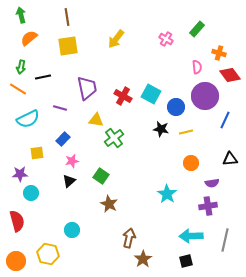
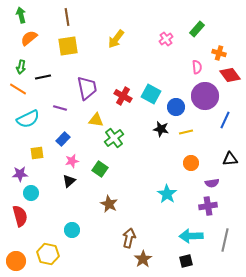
pink cross at (166, 39): rotated 24 degrees clockwise
green square at (101, 176): moved 1 px left, 7 px up
red semicircle at (17, 221): moved 3 px right, 5 px up
